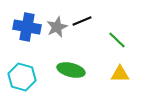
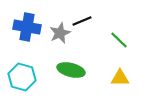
gray star: moved 3 px right, 6 px down
green line: moved 2 px right
yellow triangle: moved 4 px down
